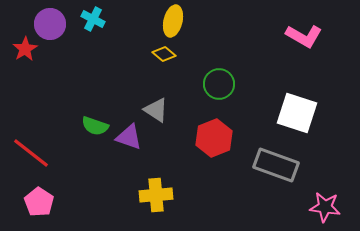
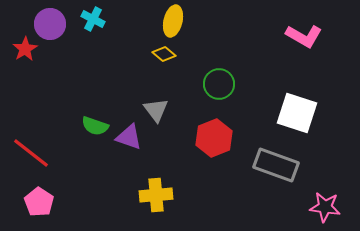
gray triangle: rotated 20 degrees clockwise
